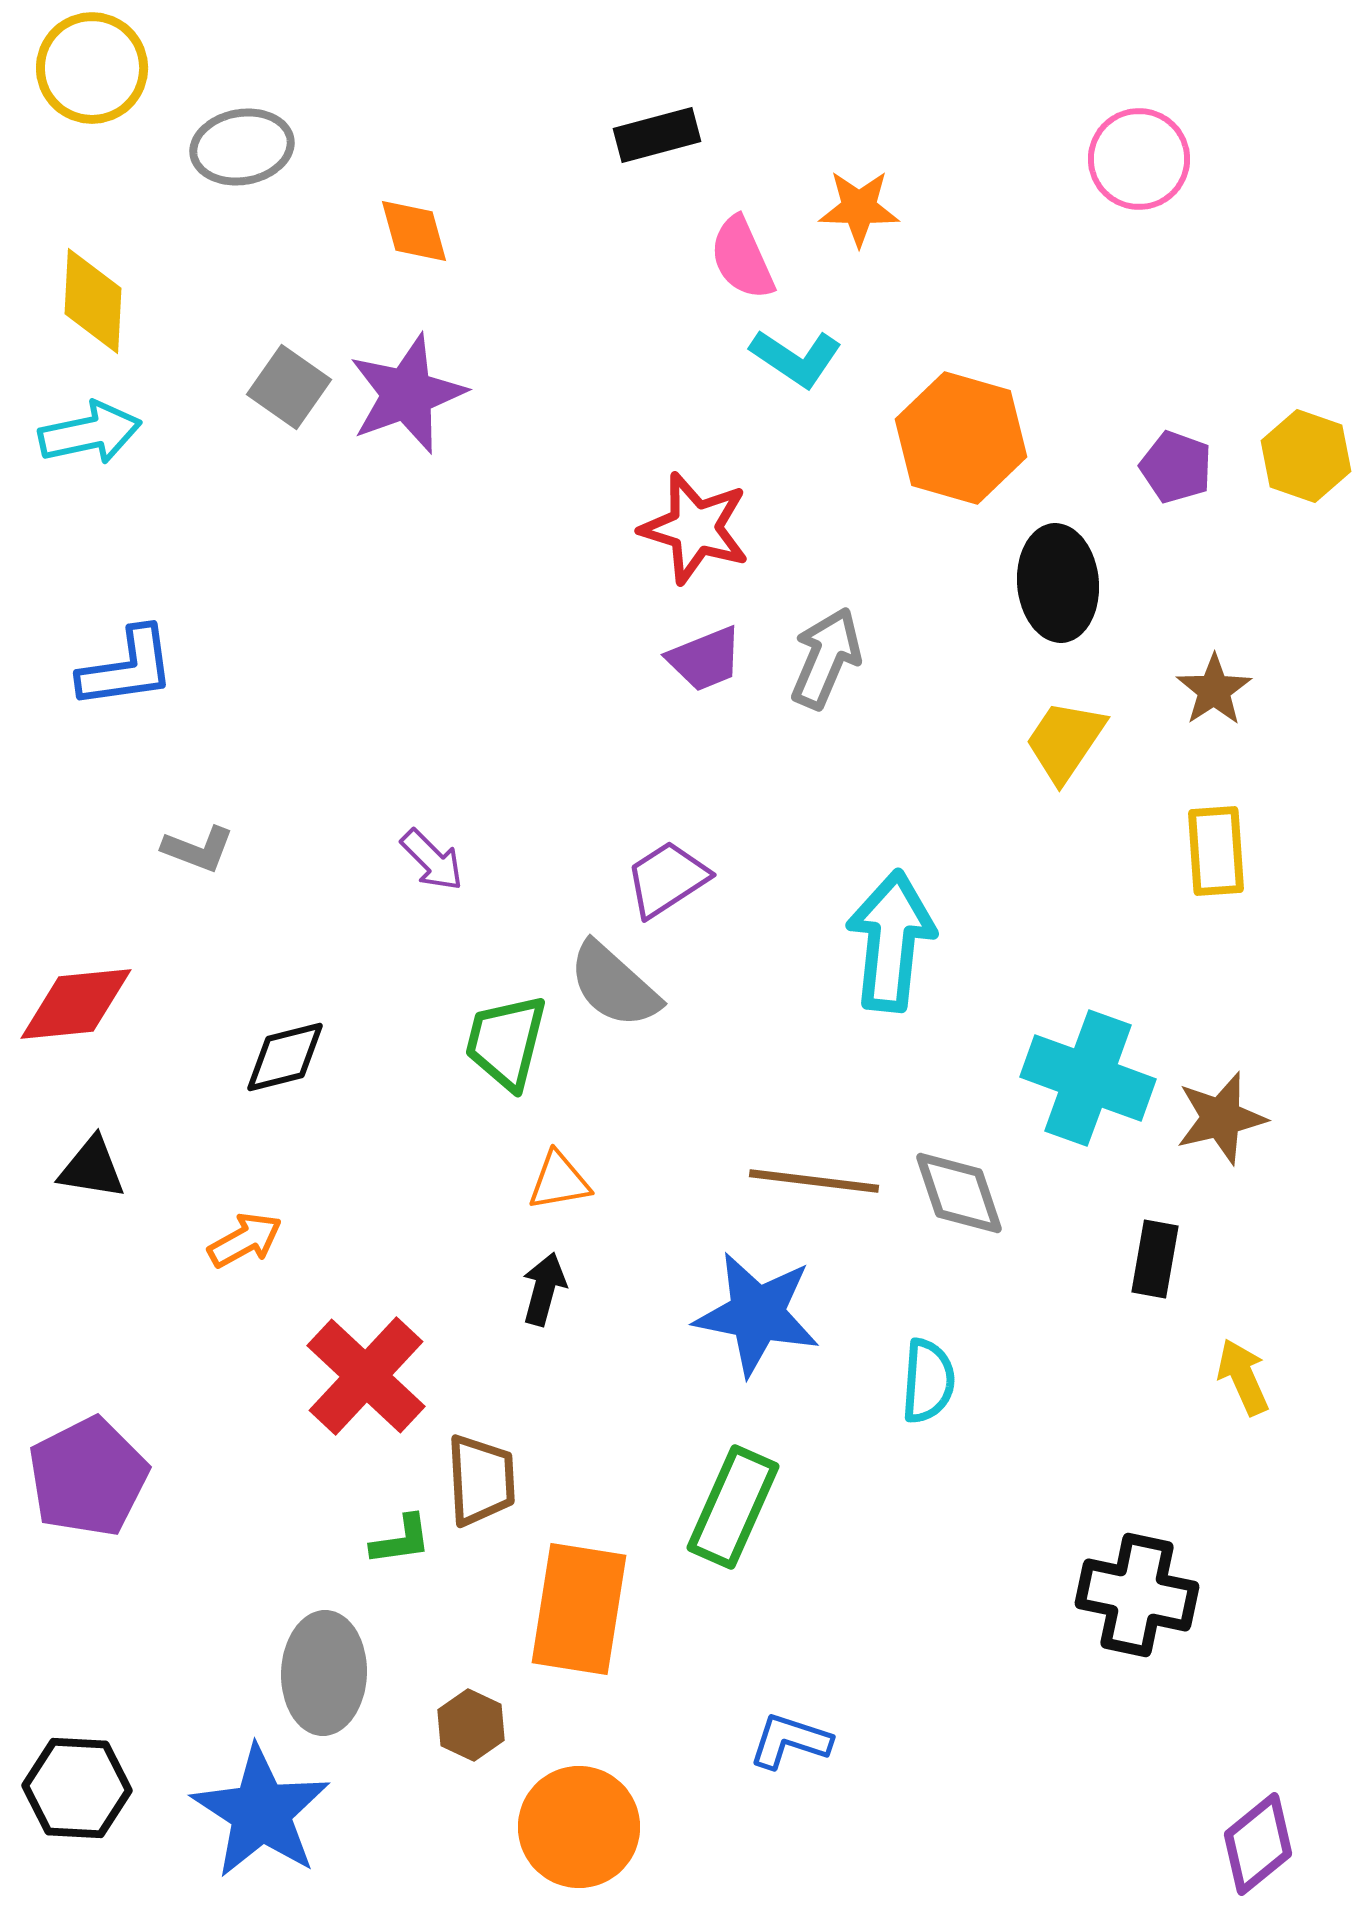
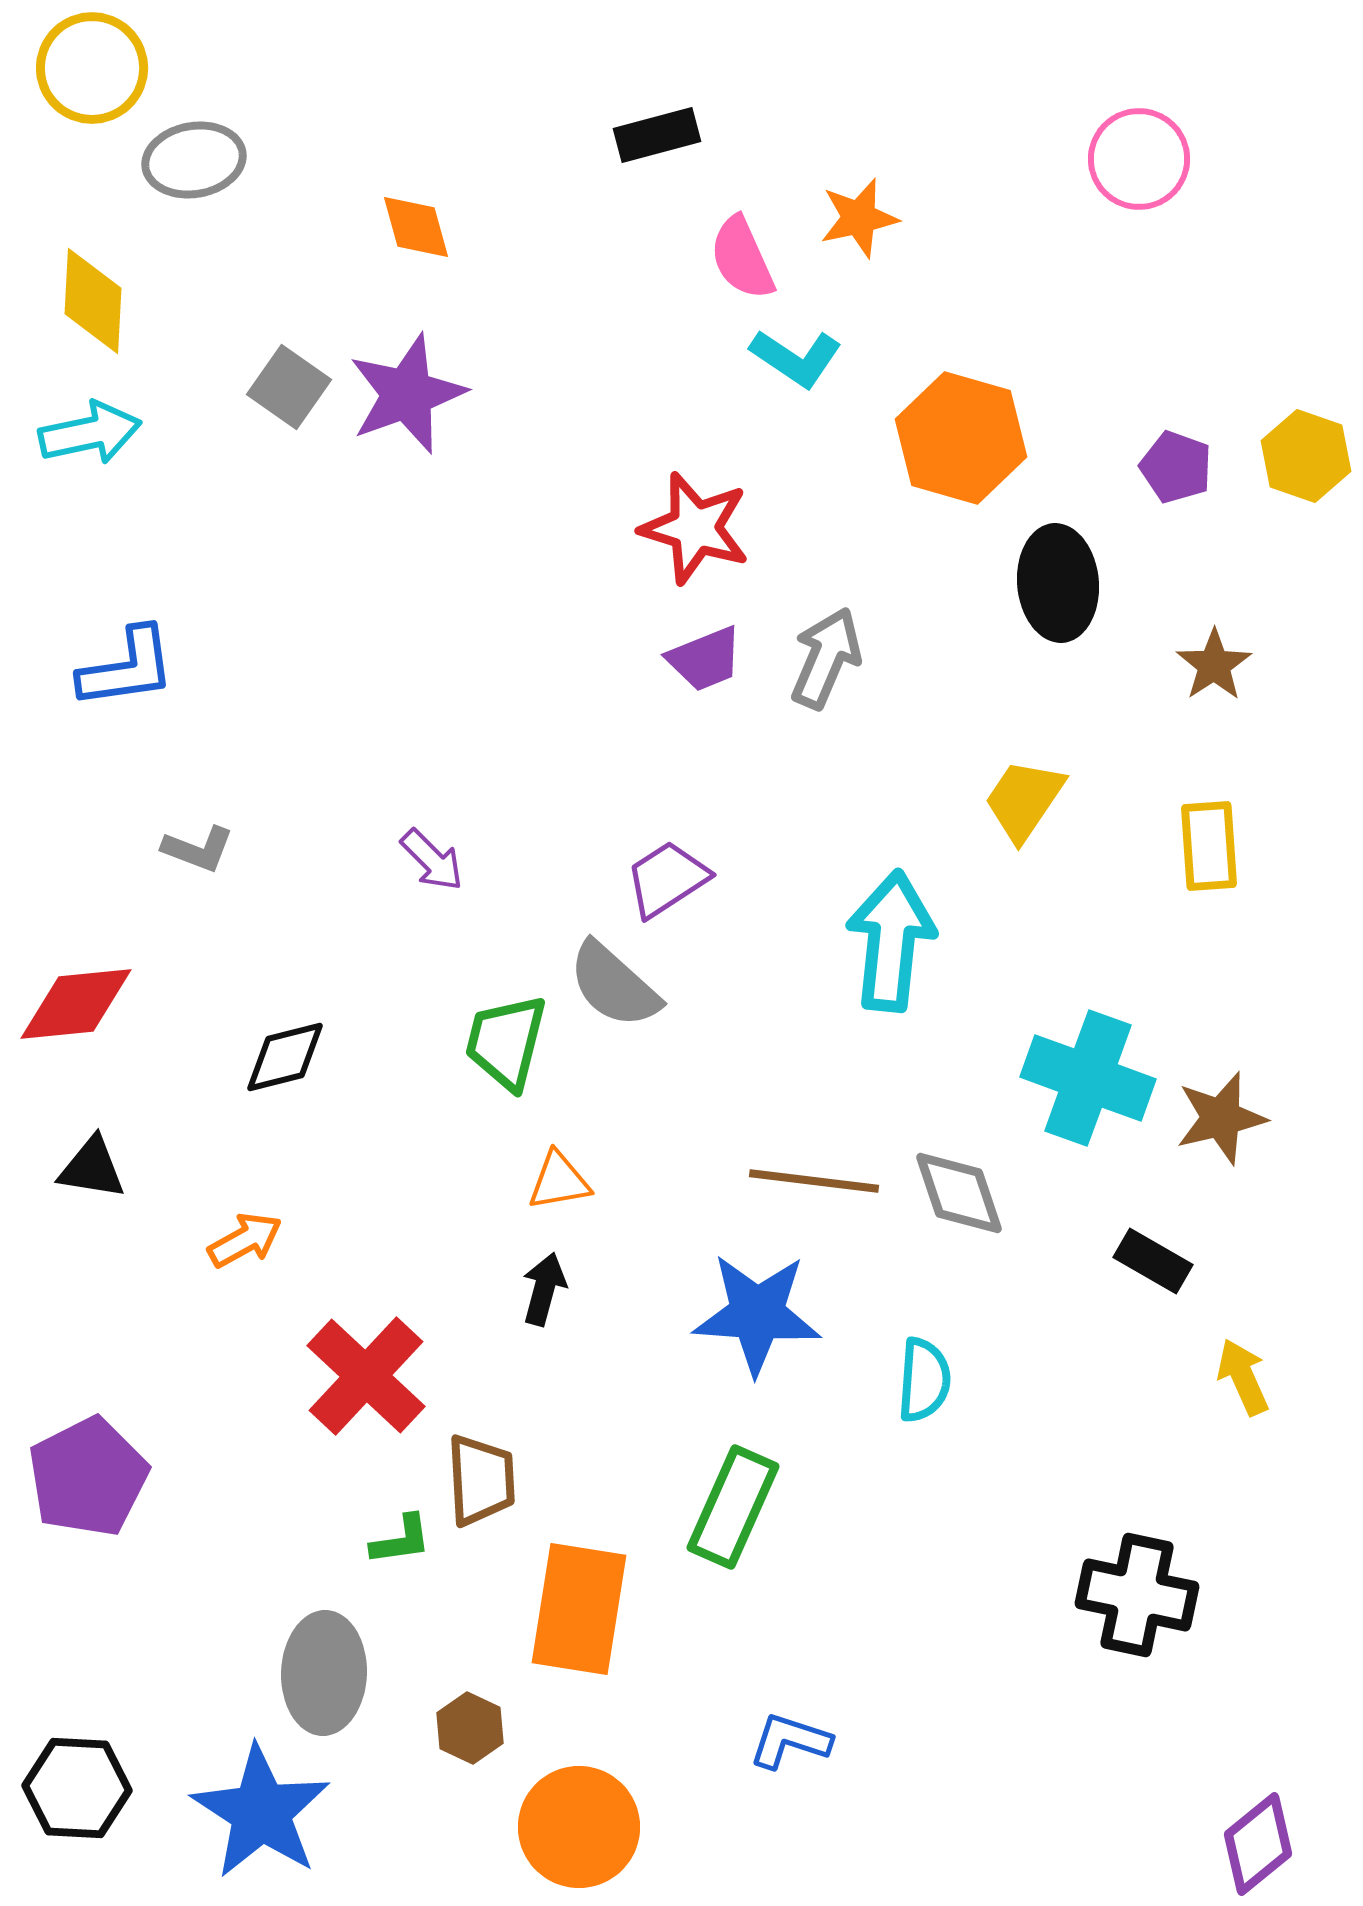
gray ellipse at (242, 147): moved 48 px left, 13 px down
orange star at (859, 208): moved 10 px down; rotated 14 degrees counterclockwise
orange diamond at (414, 231): moved 2 px right, 4 px up
brown star at (1214, 690): moved 25 px up
yellow trapezoid at (1065, 741): moved 41 px left, 59 px down
yellow rectangle at (1216, 851): moved 7 px left, 5 px up
black rectangle at (1155, 1259): moved 2 px left, 2 px down; rotated 70 degrees counterclockwise
blue star at (757, 1314): rotated 7 degrees counterclockwise
cyan semicircle at (928, 1381): moved 4 px left, 1 px up
brown hexagon at (471, 1725): moved 1 px left, 3 px down
